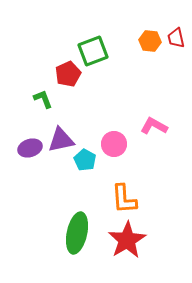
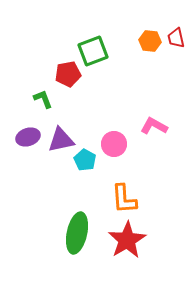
red pentagon: rotated 15 degrees clockwise
purple ellipse: moved 2 px left, 11 px up
